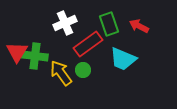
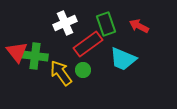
green rectangle: moved 3 px left
red triangle: rotated 10 degrees counterclockwise
